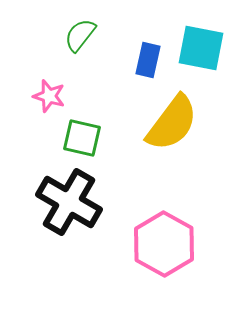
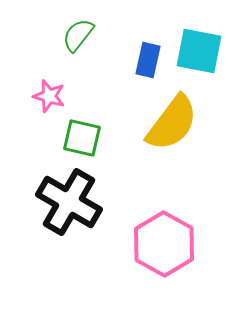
green semicircle: moved 2 px left
cyan square: moved 2 px left, 3 px down
